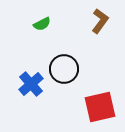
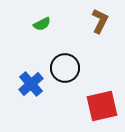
brown L-shape: rotated 10 degrees counterclockwise
black circle: moved 1 px right, 1 px up
red square: moved 2 px right, 1 px up
